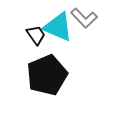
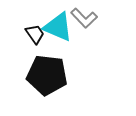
black trapezoid: moved 1 px left, 1 px up
black pentagon: rotated 30 degrees clockwise
